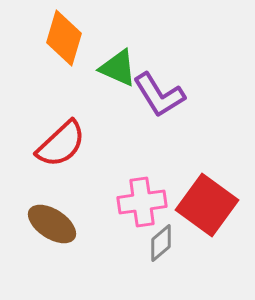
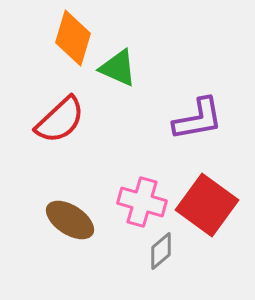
orange diamond: moved 9 px right
purple L-shape: moved 39 px right, 24 px down; rotated 68 degrees counterclockwise
red semicircle: moved 1 px left, 24 px up
pink cross: rotated 24 degrees clockwise
brown ellipse: moved 18 px right, 4 px up
gray diamond: moved 8 px down
